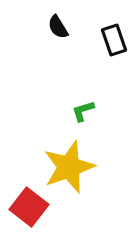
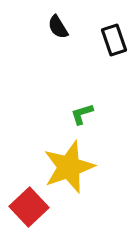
green L-shape: moved 1 px left, 3 px down
red square: rotated 9 degrees clockwise
